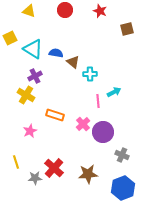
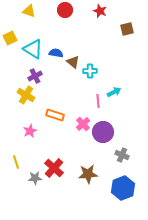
cyan cross: moved 3 px up
